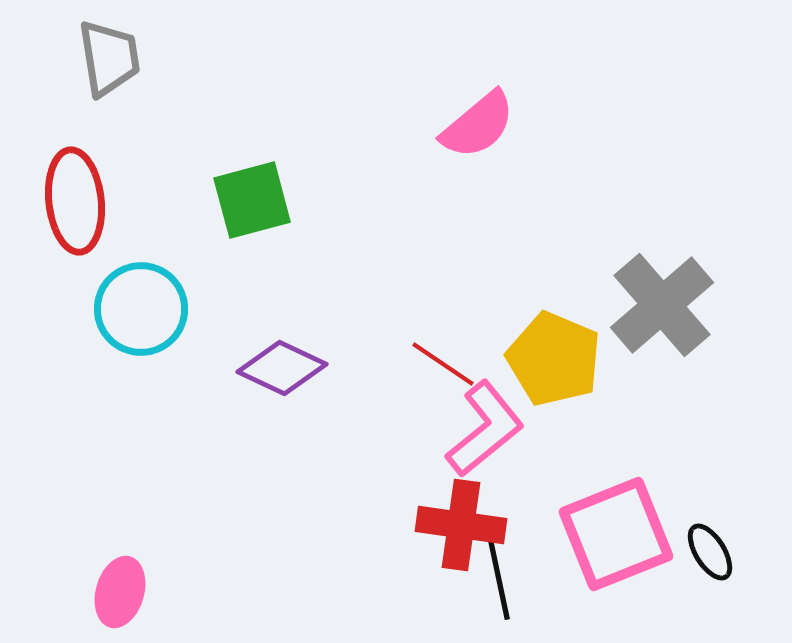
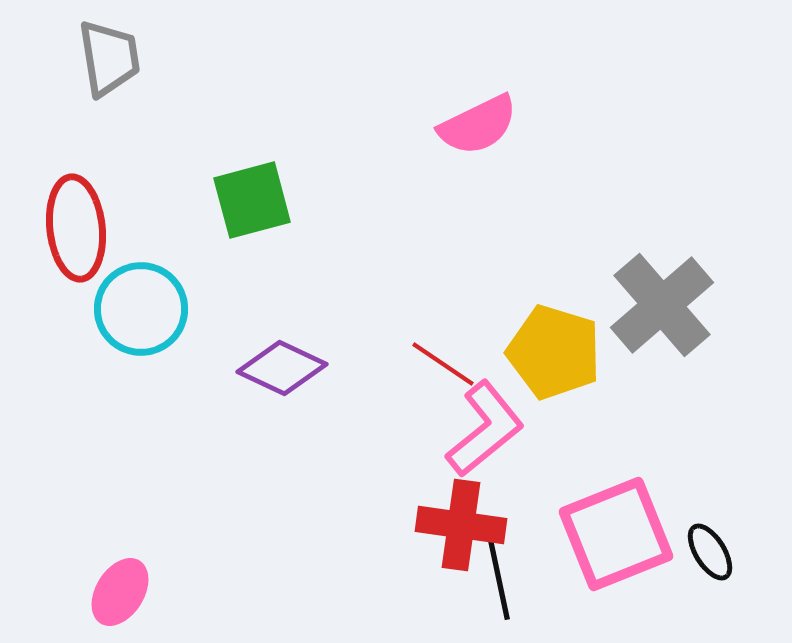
pink semicircle: rotated 14 degrees clockwise
red ellipse: moved 1 px right, 27 px down
yellow pentagon: moved 7 px up; rotated 6 degrees counterclockwise
pink ellipse: rotated 16 degrees clockwise
